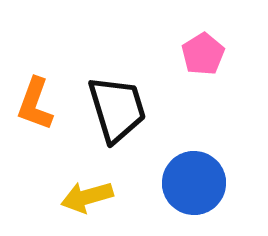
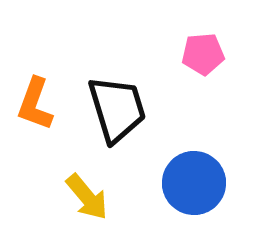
pink pentagon: rotated 27 degrees clockwise
yellow arrow: rotated 114 degrees counterclockwise
